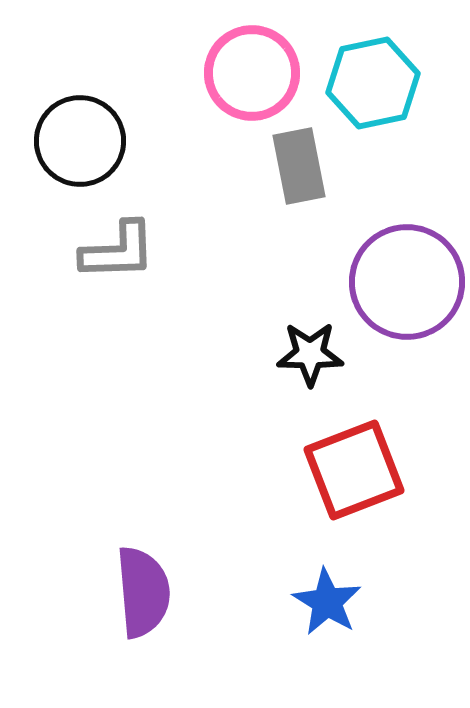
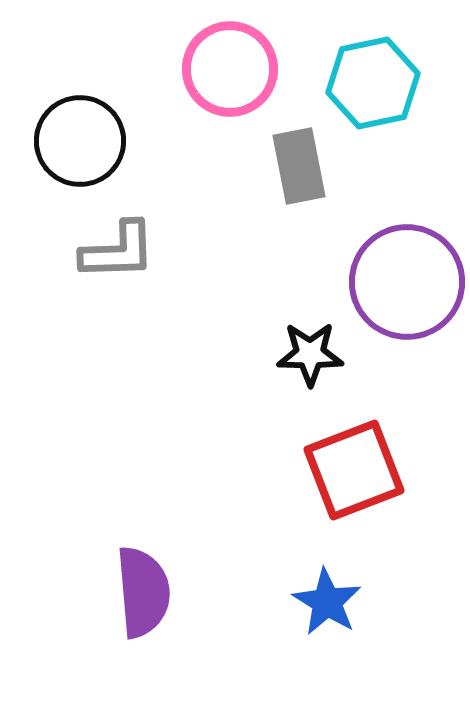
pink circle: moved 22 px left, 4 px up
